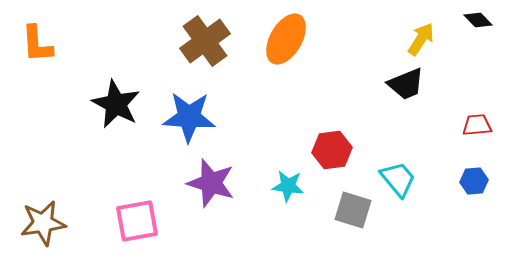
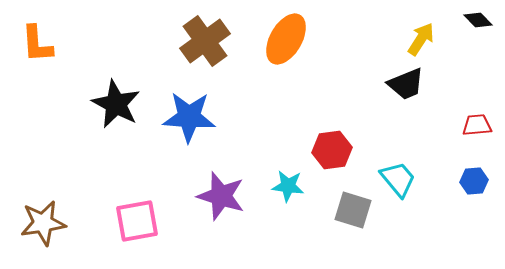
purple star: moved 10 px right, 13 px down
